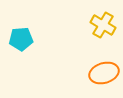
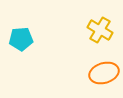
yellow cross: moved 3 px left, 5 px down
